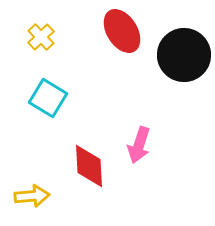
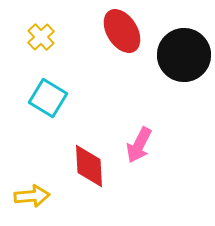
pink arrow: rotated 9 degrees clockwise
